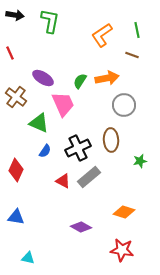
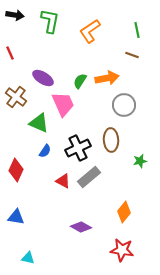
orange L-shape: moved 12 px left, 4 px up
orange diamond: rotated 70 degrees counterclockwise
